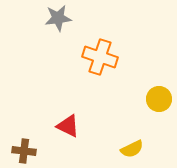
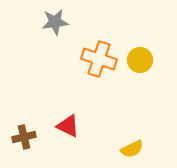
gray star: moved 3 px left, 4 px down
orange cross: moved 1 px left, 2 px down
yellow circle: moved 19 px left, 39 px up
brown cross: moved 14 px up; rotated 20 degrees counterclockwise
